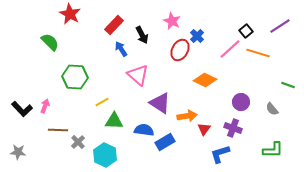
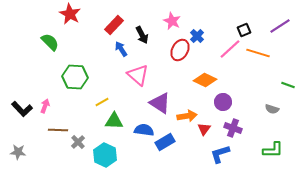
black square: moved 2 px left, 1 px up; rotated 16 degrees clockwise
purple circle: moved 18 px left
gray semicircle: rotated 32 degrees counterclockwise
